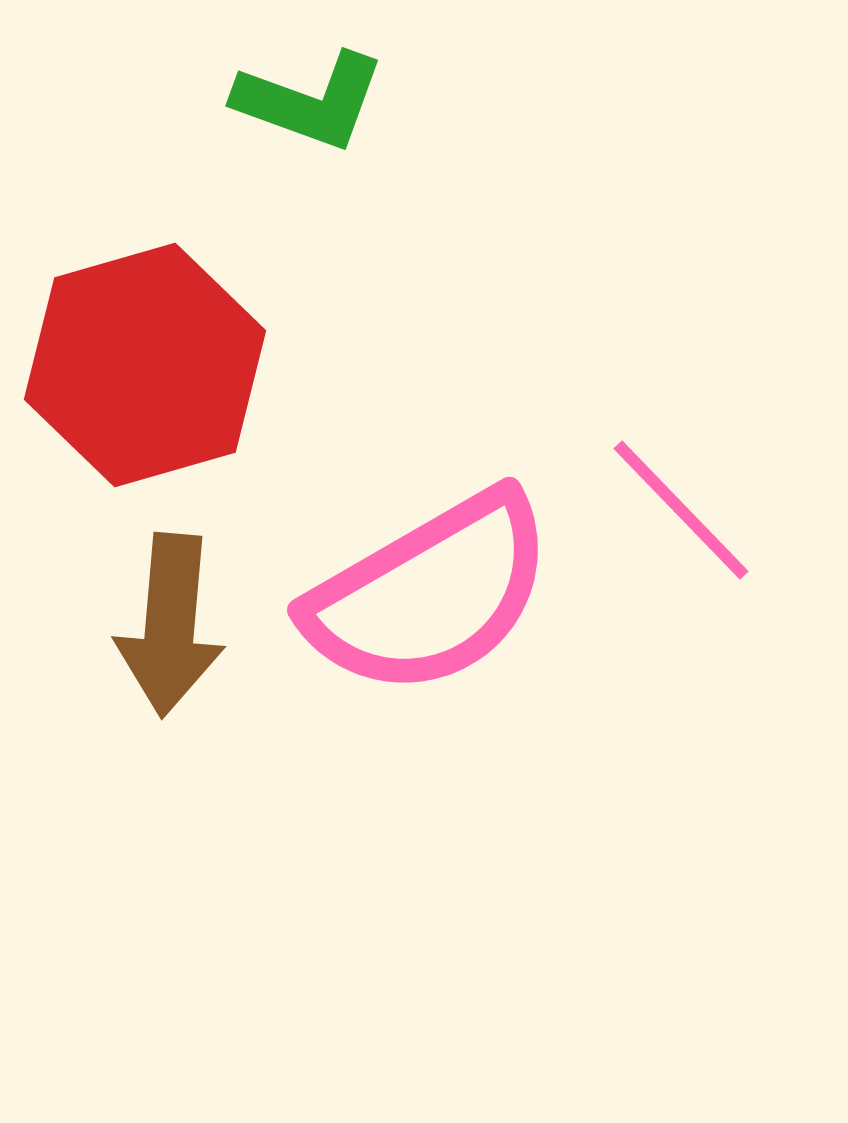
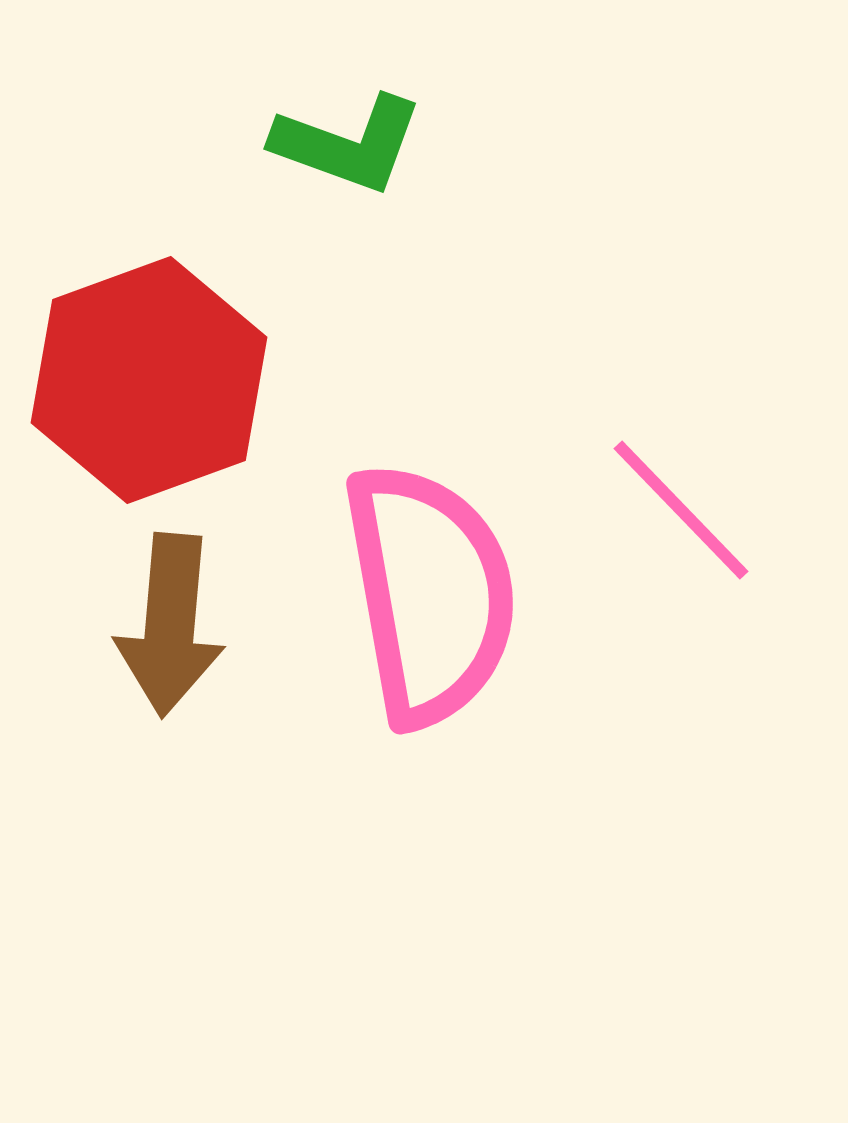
green L-shape: moved 38 px right, 43 px down
red hexagon: moved 4 px right, 15 px down; rotated 4 degrees counterclockwise
pink semicircle: rotated 70 degrees counterclockwise
